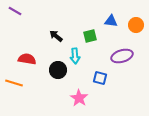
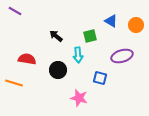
blue triangle: rotated 24 degrees clockwise
cyan arrow: moved 3 px right, 1 px up
pink star: rotated 18 degrees counterclockwise
